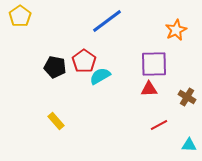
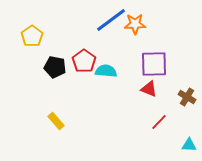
yellow pentagon: moved 12 px right, 20 px down
blue line: moved 4 px right, 1 px up
orange star: moved 41 px left, 6 px up; rotated 25 degrees clockwise
cyan semicircle: moved 6 px right, 5 px up; rotated 35 degrees clockwise
red triangle: rotated 24 degrees clockwise
red line: moved 3 px up; rotated 18 degrees counterclockwise
